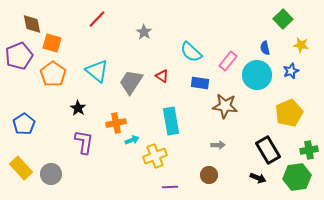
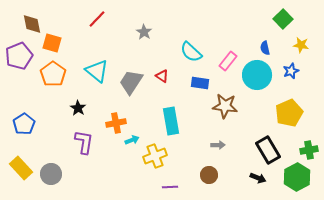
green hexagon: rotated 20 degrees counterclockwise
